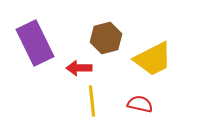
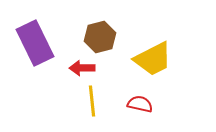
brown hexagon: moved 6 px left, 1 px up
red arrow: moved 3 px right
